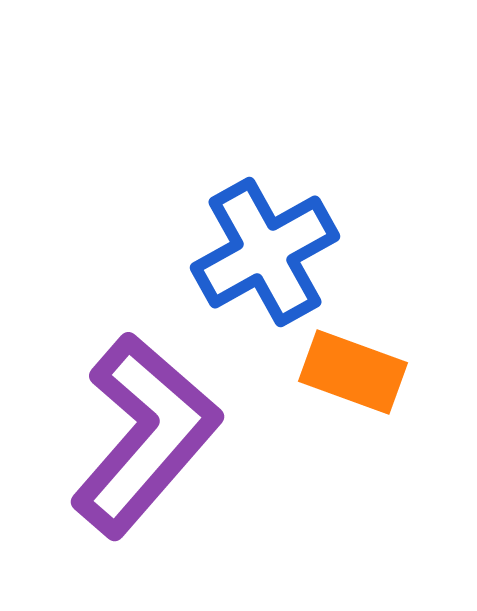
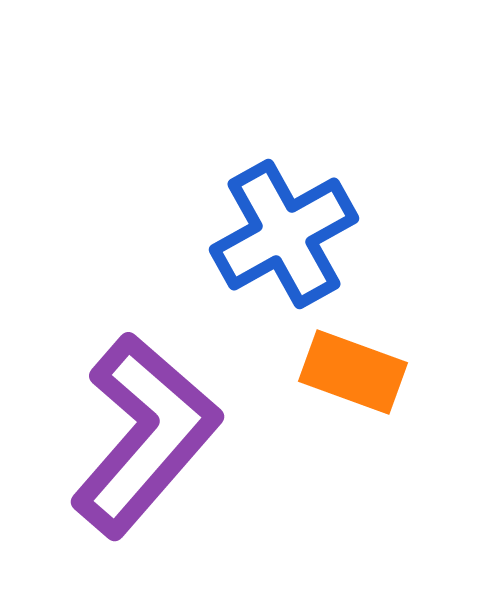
blue cross: moved 19 px right, 18 px up
